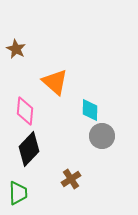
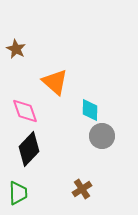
pink diamond: rotated 24 degrees counterclockwise
brown cross: moved 11 px right, 10 px down
